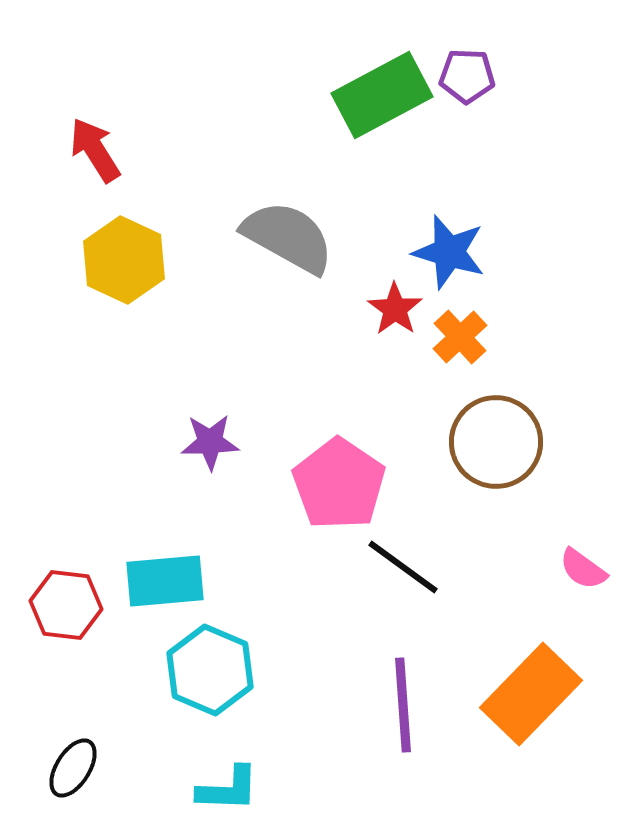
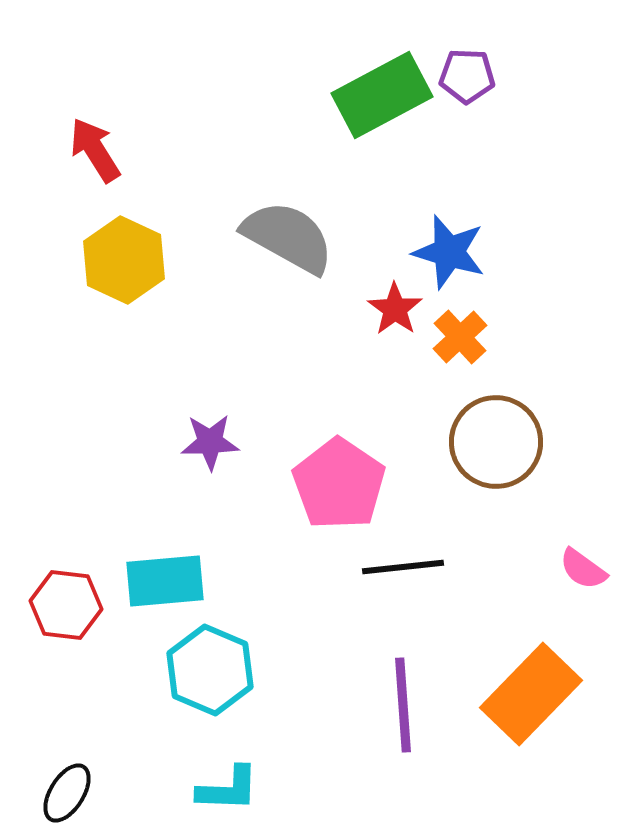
black line: rotated 42 degrees counterclockwise
black ellipse: moved 6 px left, 25 px down
